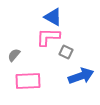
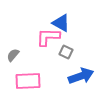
blue triangle: moved 8 px right, 6 px down
gray semicircle: moved 1 px left
